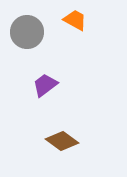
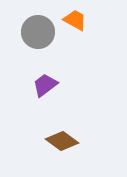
gray circle: moved 11 px right
